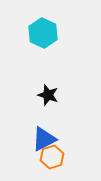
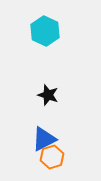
cyan hexagon: moved 2 px right, 2 px up
